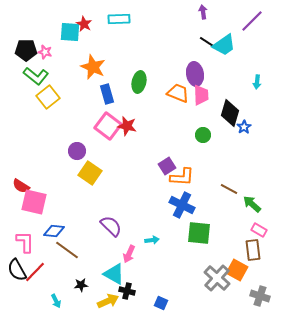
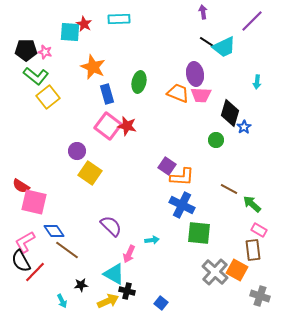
cyan trapezoid at (224, 45): moved 2 px down; rotated 10 degrees clockwise
pink trapezoid at (201, 95): rotated 95 degrees clockwise
green circle at (203, 135): moved 13 px right, 5 px down
purple square at (167, 166): rotated 24 degrees counterclockwise
blue diamond at (54, 231): rotated 50 degrees clockwise
pink L-shape at (25, 242): rotated 120 degrees counterclockwise
black semicircle at (17, 270): moved 4 px right, 9 px up
gray cross at (217, 278): moved 2 px left, 6 px up
cyan arrow at (56, 301): moved 6 px right
blue square at (161, 303): rotated 16 degrees clockwise
